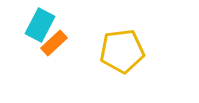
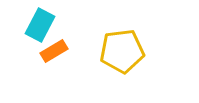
orange rectangle: moved 8 px down; rotated 12 degrees clockwise
